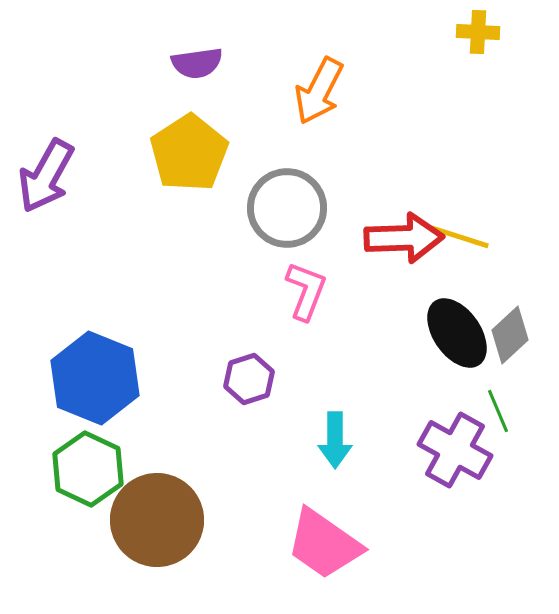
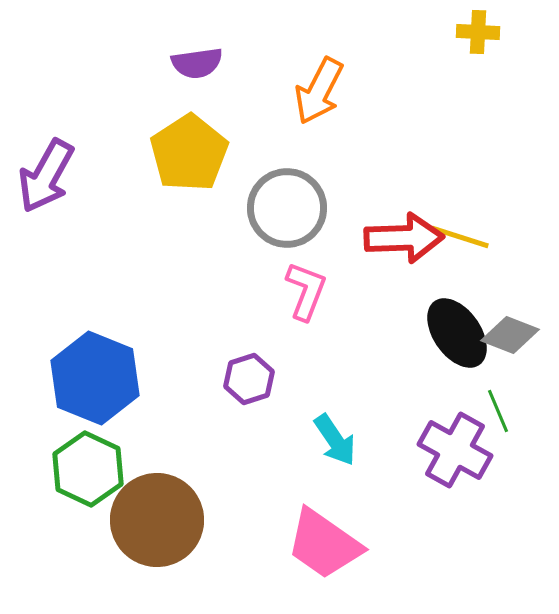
gray diamond: rotated 64 degrees clockwise
cyan arrow: rotated 34 degrees counterclockwise
